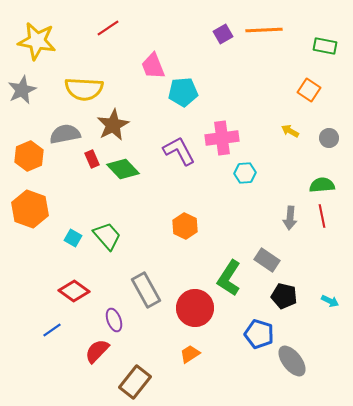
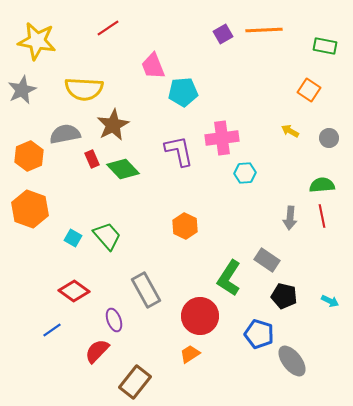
purple L-shape at (179, 151): rotated 16 degrees clockwise
red circle at (195, 308): moved 5 px right, 8 px down
